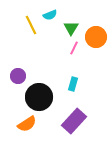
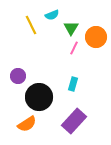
cyan semicircle: moved 2 px right
